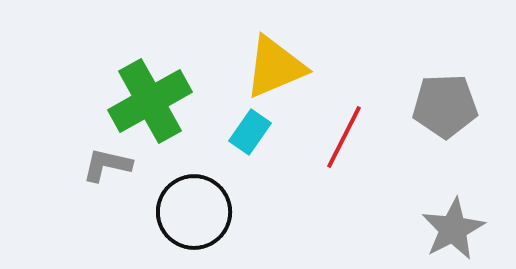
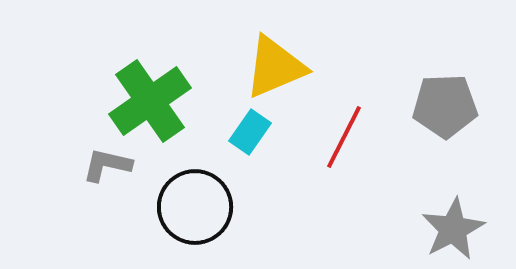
green cross: rotated 6 degrees counterclockwise
black circle: moved 1 px right, 5 px up
